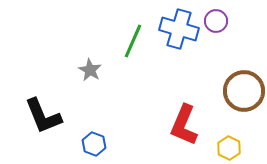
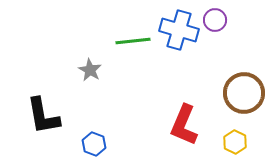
purple circle: moved 1 px left, 1 px up
blue cross: moved 1 px down
green line: rotated 60 degrees clockwise
brown circle: moved 2 px down
black L-shape: rotated 12 degrees clockwise
yellow hexagon: moved 6 px right, 6 px up
